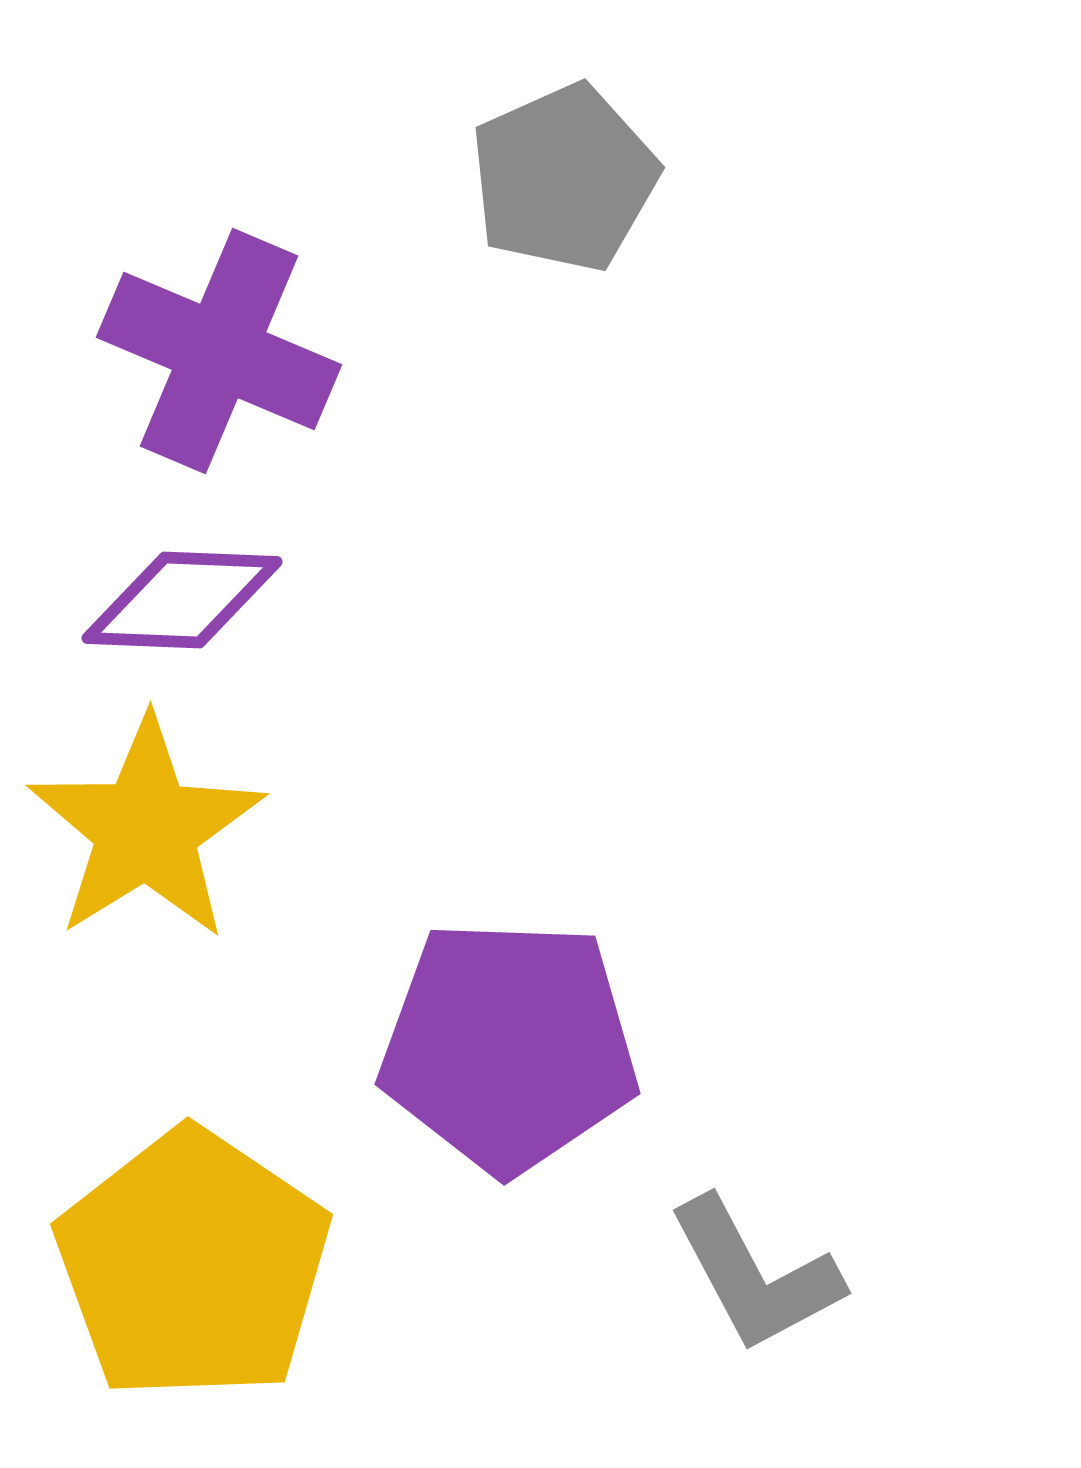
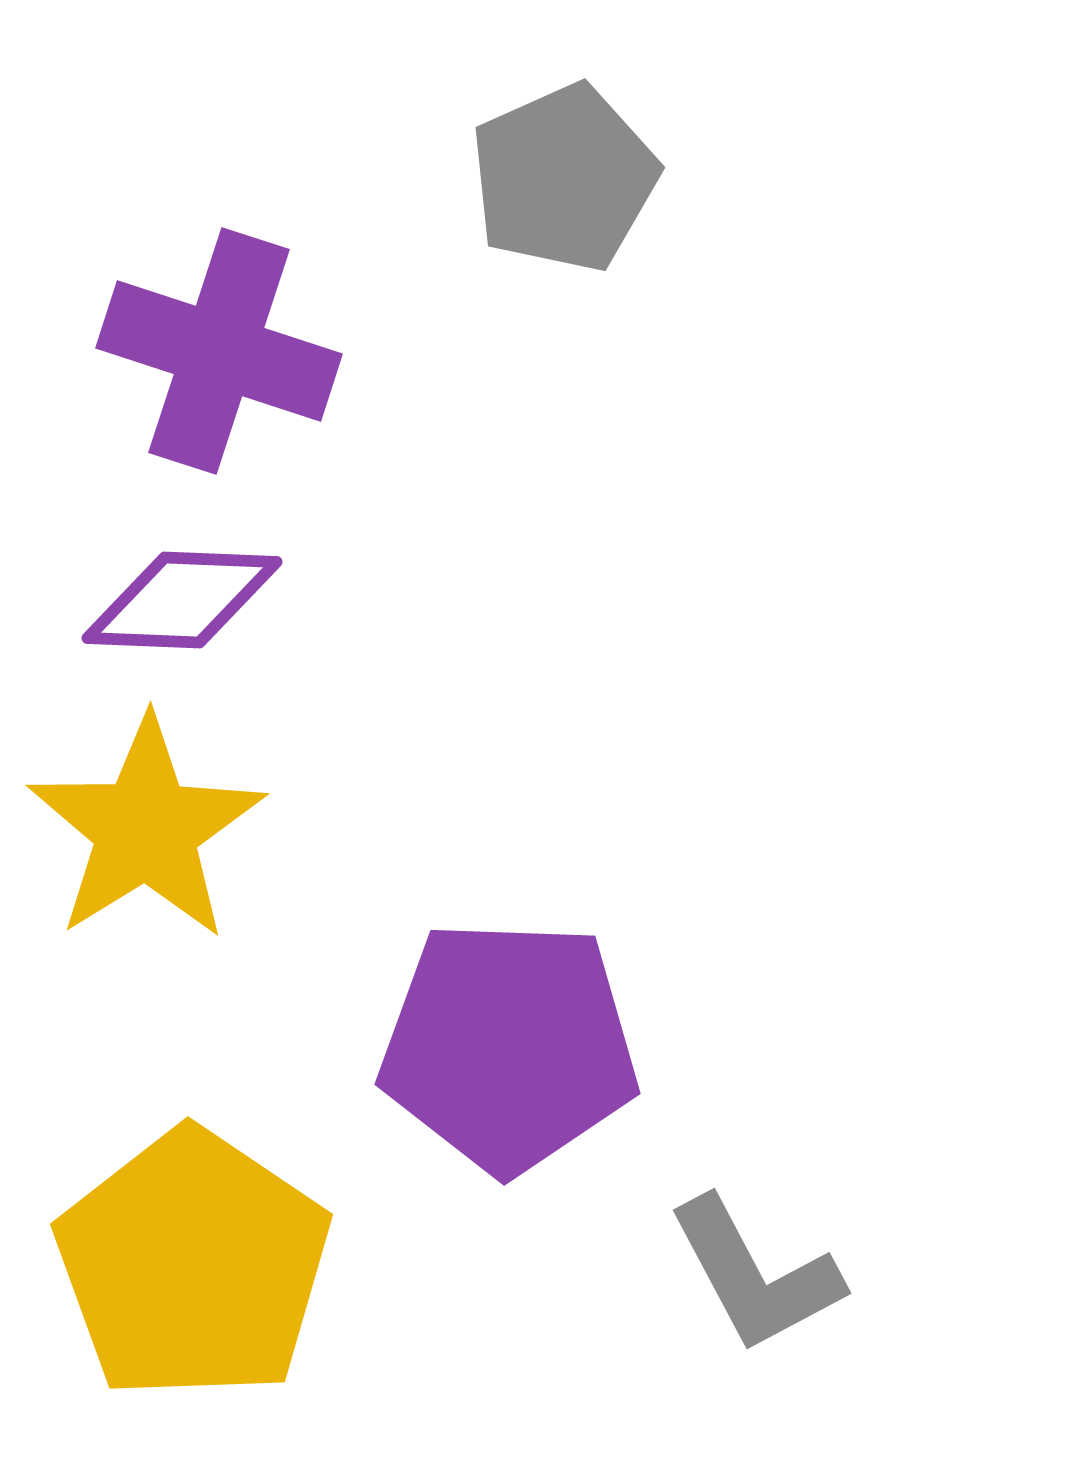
purple cross: rotated 5 degrees counterclockwise
